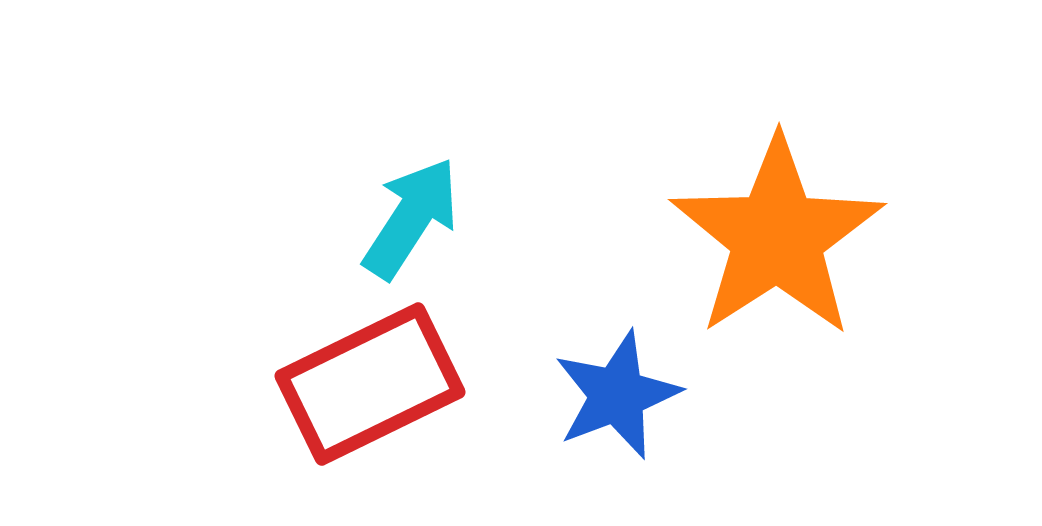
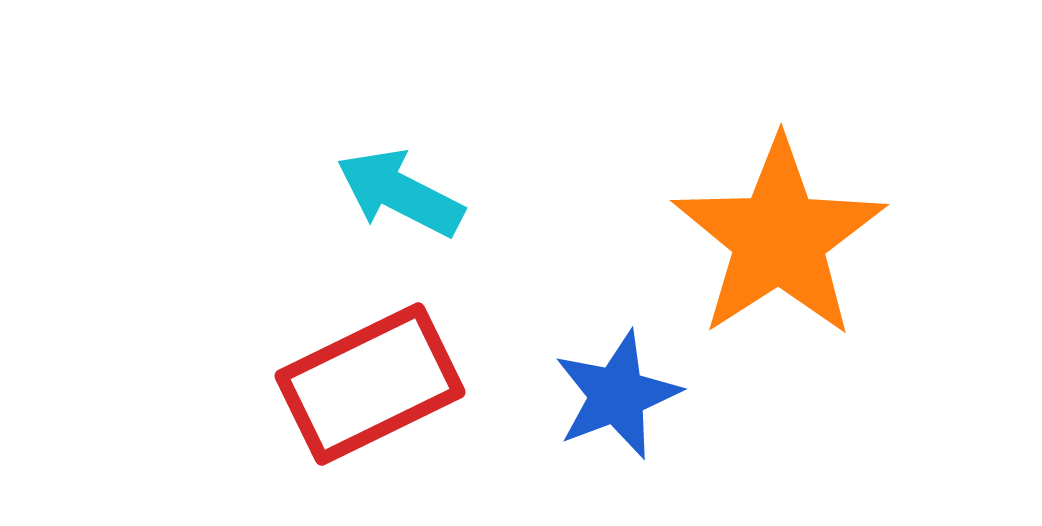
cyan arrow: moved 11 px left, 25 px up; rotated 96 degrees counterclockwise
orange star: moved 2 px right, 1 px down
